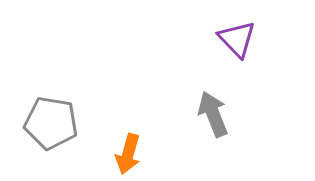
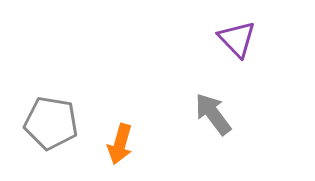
gray arrow: rotated 15 degrees counterclockwise
orange arrow: moved 8 px left, 10 px up
